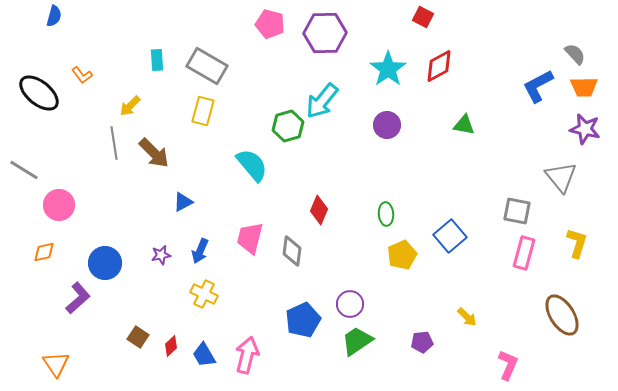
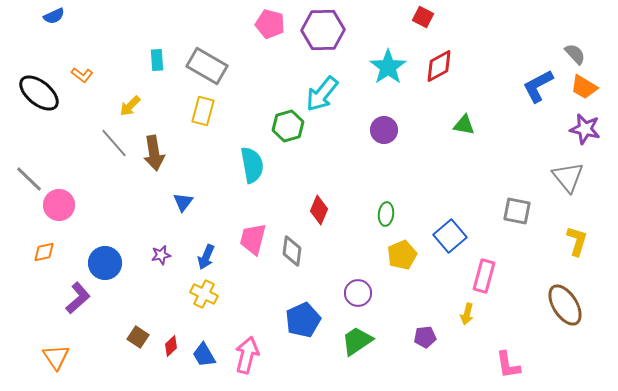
blue semicircle at (54, 16): rotated 50 degrees clockwise
purple hexagon at (325, 33): moved 2 px left, 3 px up
cyan star at (388, 69): moved 2 px up
orange L-shape at (82, 75): rotated 15 degrees counterclockwise
orange trapezoid at (584, 87): rotated 32 degrees clockwise
cyan arrow at (322, 101): moved 7 px up
purple circle at (387, 125): moved 3 px left, 5 px down
gray line at (114, 143): rotated 32 degrees counterclockwise
brown arrow at (154, 153): rotated 36 degrees clockwise
cyan semicircle at (252, 165): rotated 30 degrees clockwise
gray line at (24, 170): moved 5 px right, 9 px down; rotated 12 degrees clockwise
gray triangle at (561, 177): moved 7 px right
blue triangle at (183, 202): rotated 25 degrees counterclockwise
green ellipse at (386, 214): rotated 10 degrees clockwise
pink trapezoid at (250, 238): moved 3 px right, 1 px down
yellow L-shape at (577, 243): moved 2 px up
blue arrow at (200, 251): moved 6 px right, 6 px down
pink rectangle at (524, 253): moved 40 px left, 23 px down
purple circle at (350, 304): moved 8 px right, 11 px up
brown ellipse at (562, 315): moved 3 px right, 10 px up
yellow arrow at (467, 317): moved 3 px up; rotated 60 degrees clockwise
purple pentagon at (422, 342): moved 3 px right, 5 px up
orange triangle at (56, 364): moved 7 px up
pink L-shape at (508, 365): rotated 148 degrees clockwise
